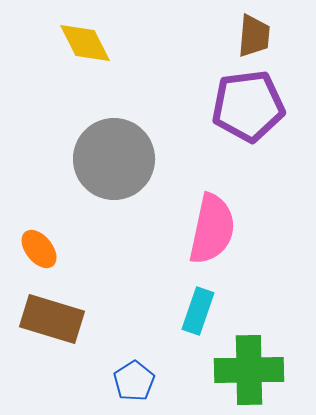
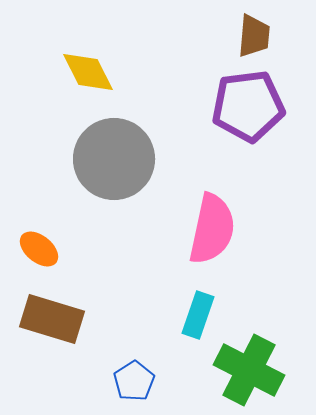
yellow diamond: moved 3 px right, 29 px down
orange ellipse: rotated 12 degrees counterclockwise
cyan rectangle: moved 4 px down
green cross: rotated 28 degrees clockwise
